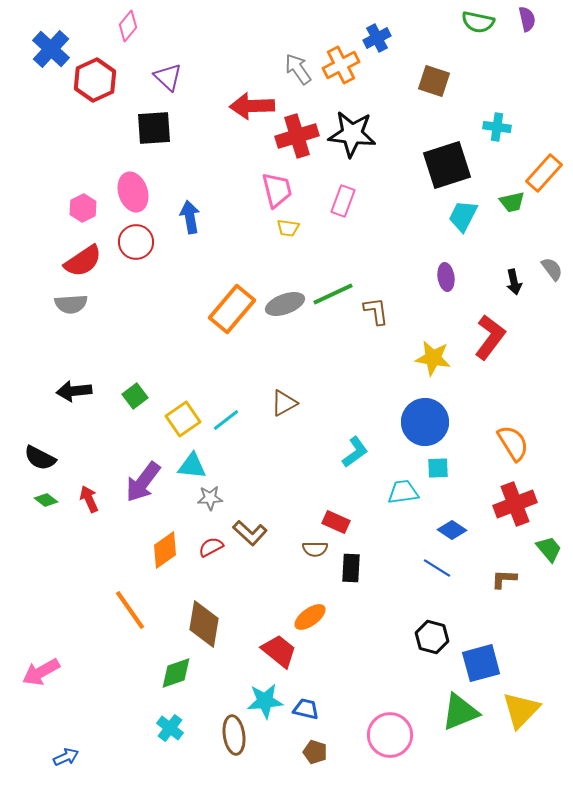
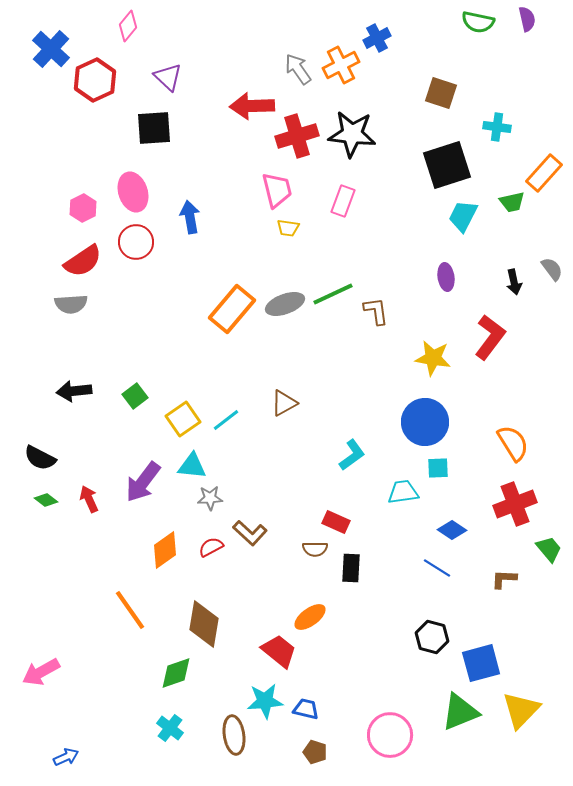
brown square at (434, 81): moved 7 px right, 12 px down
cyan L-shape at (355, 452): moved 3 px left, 3 px down
